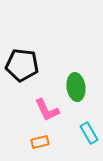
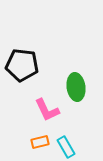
cyan rectangle: moved 23 px left, 14 px down
